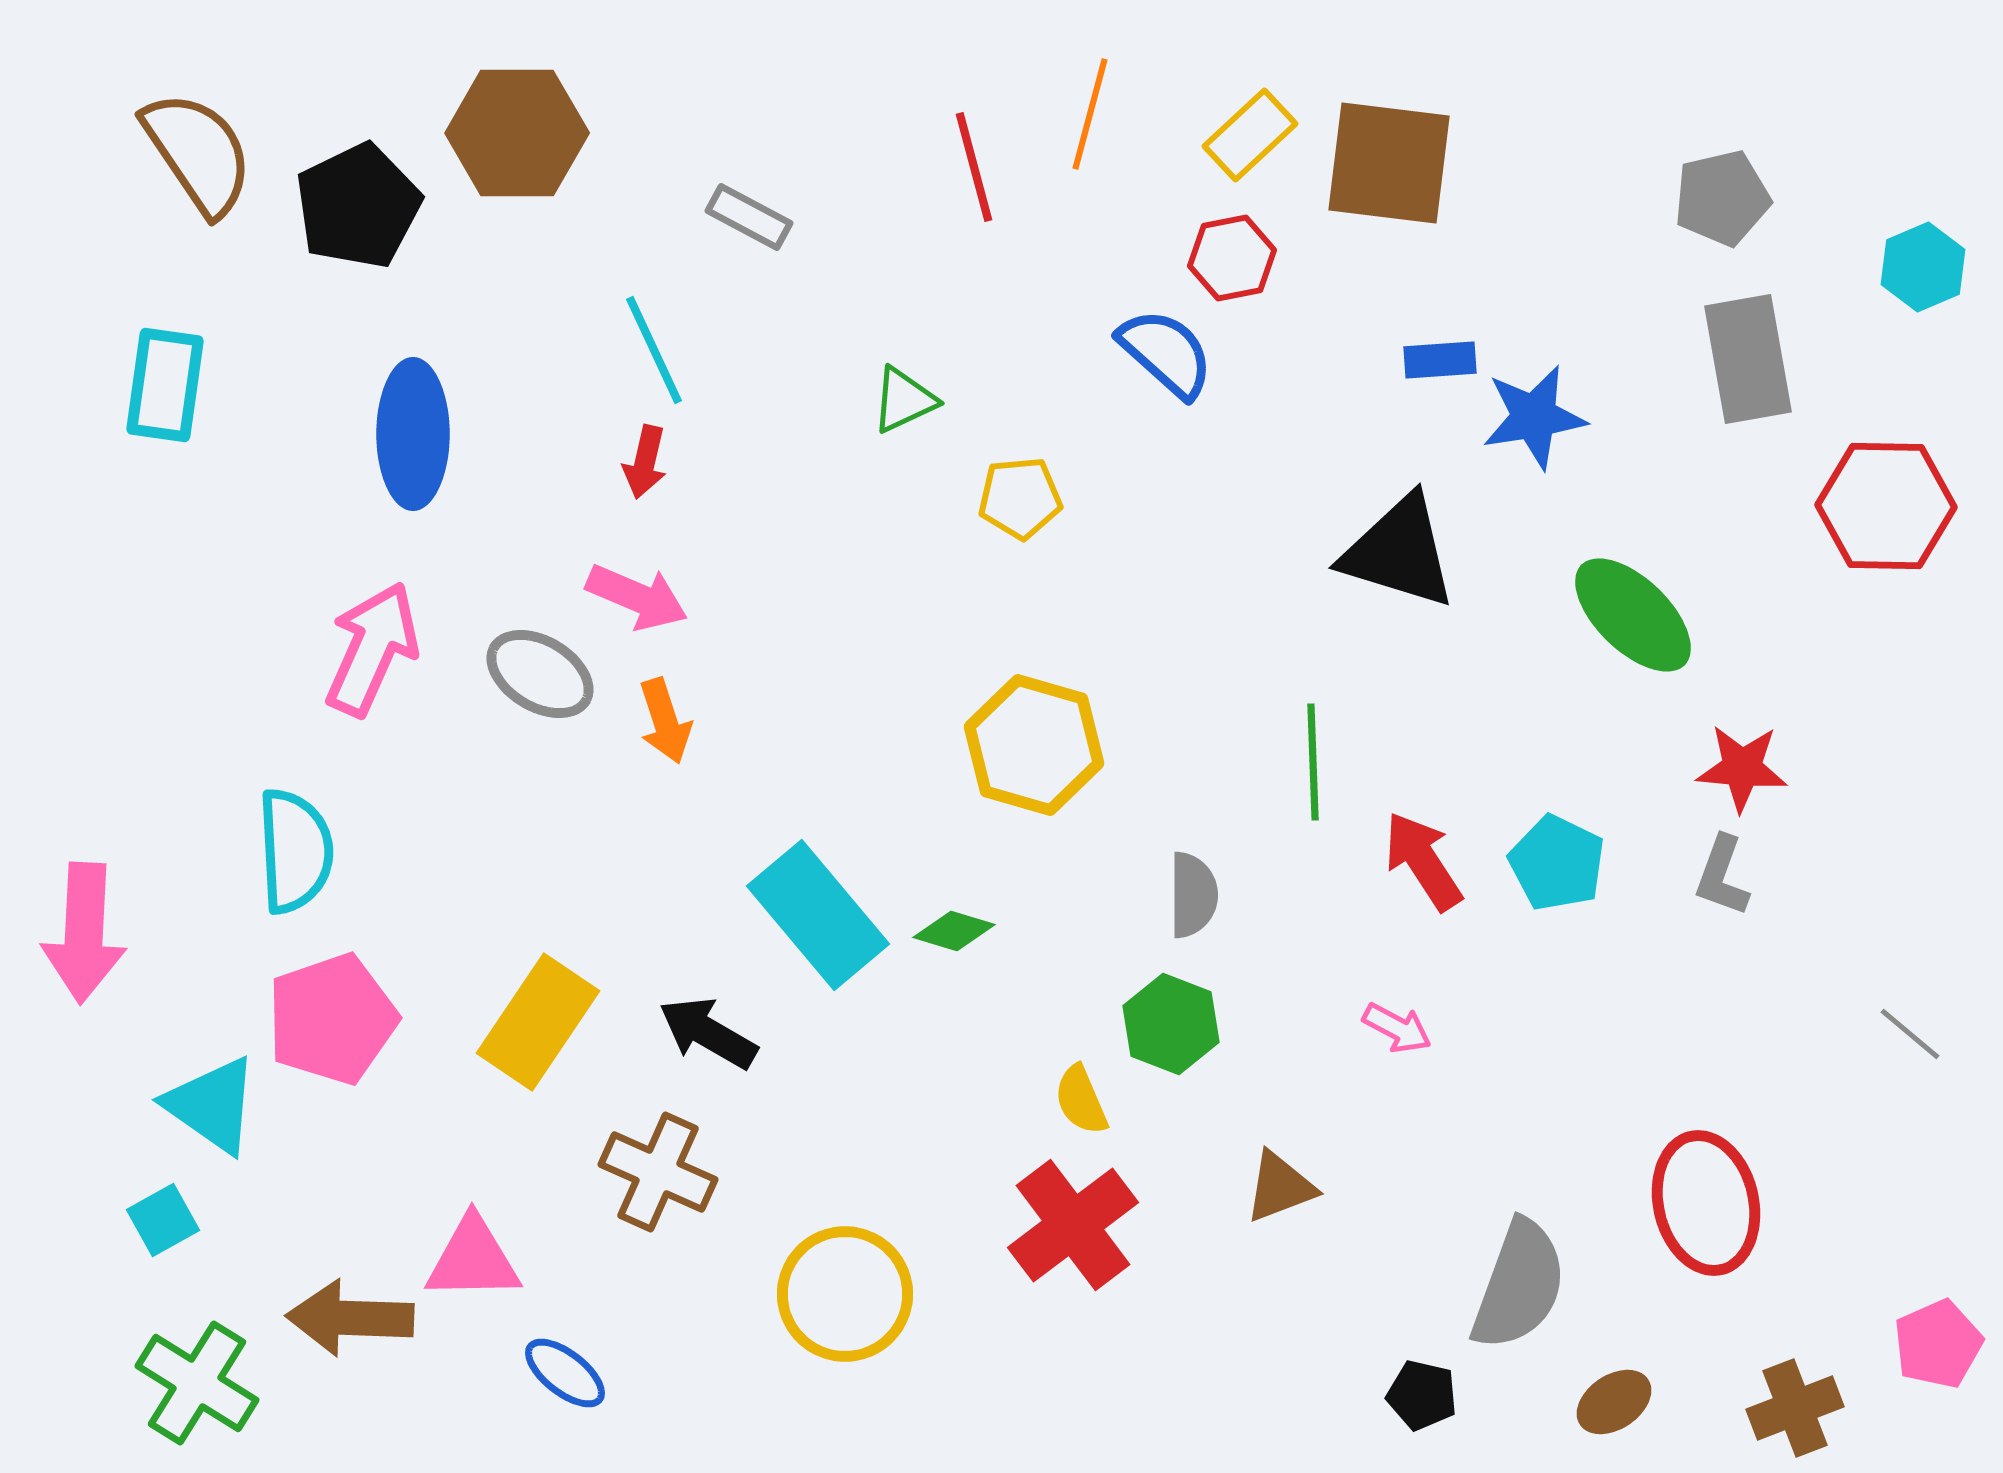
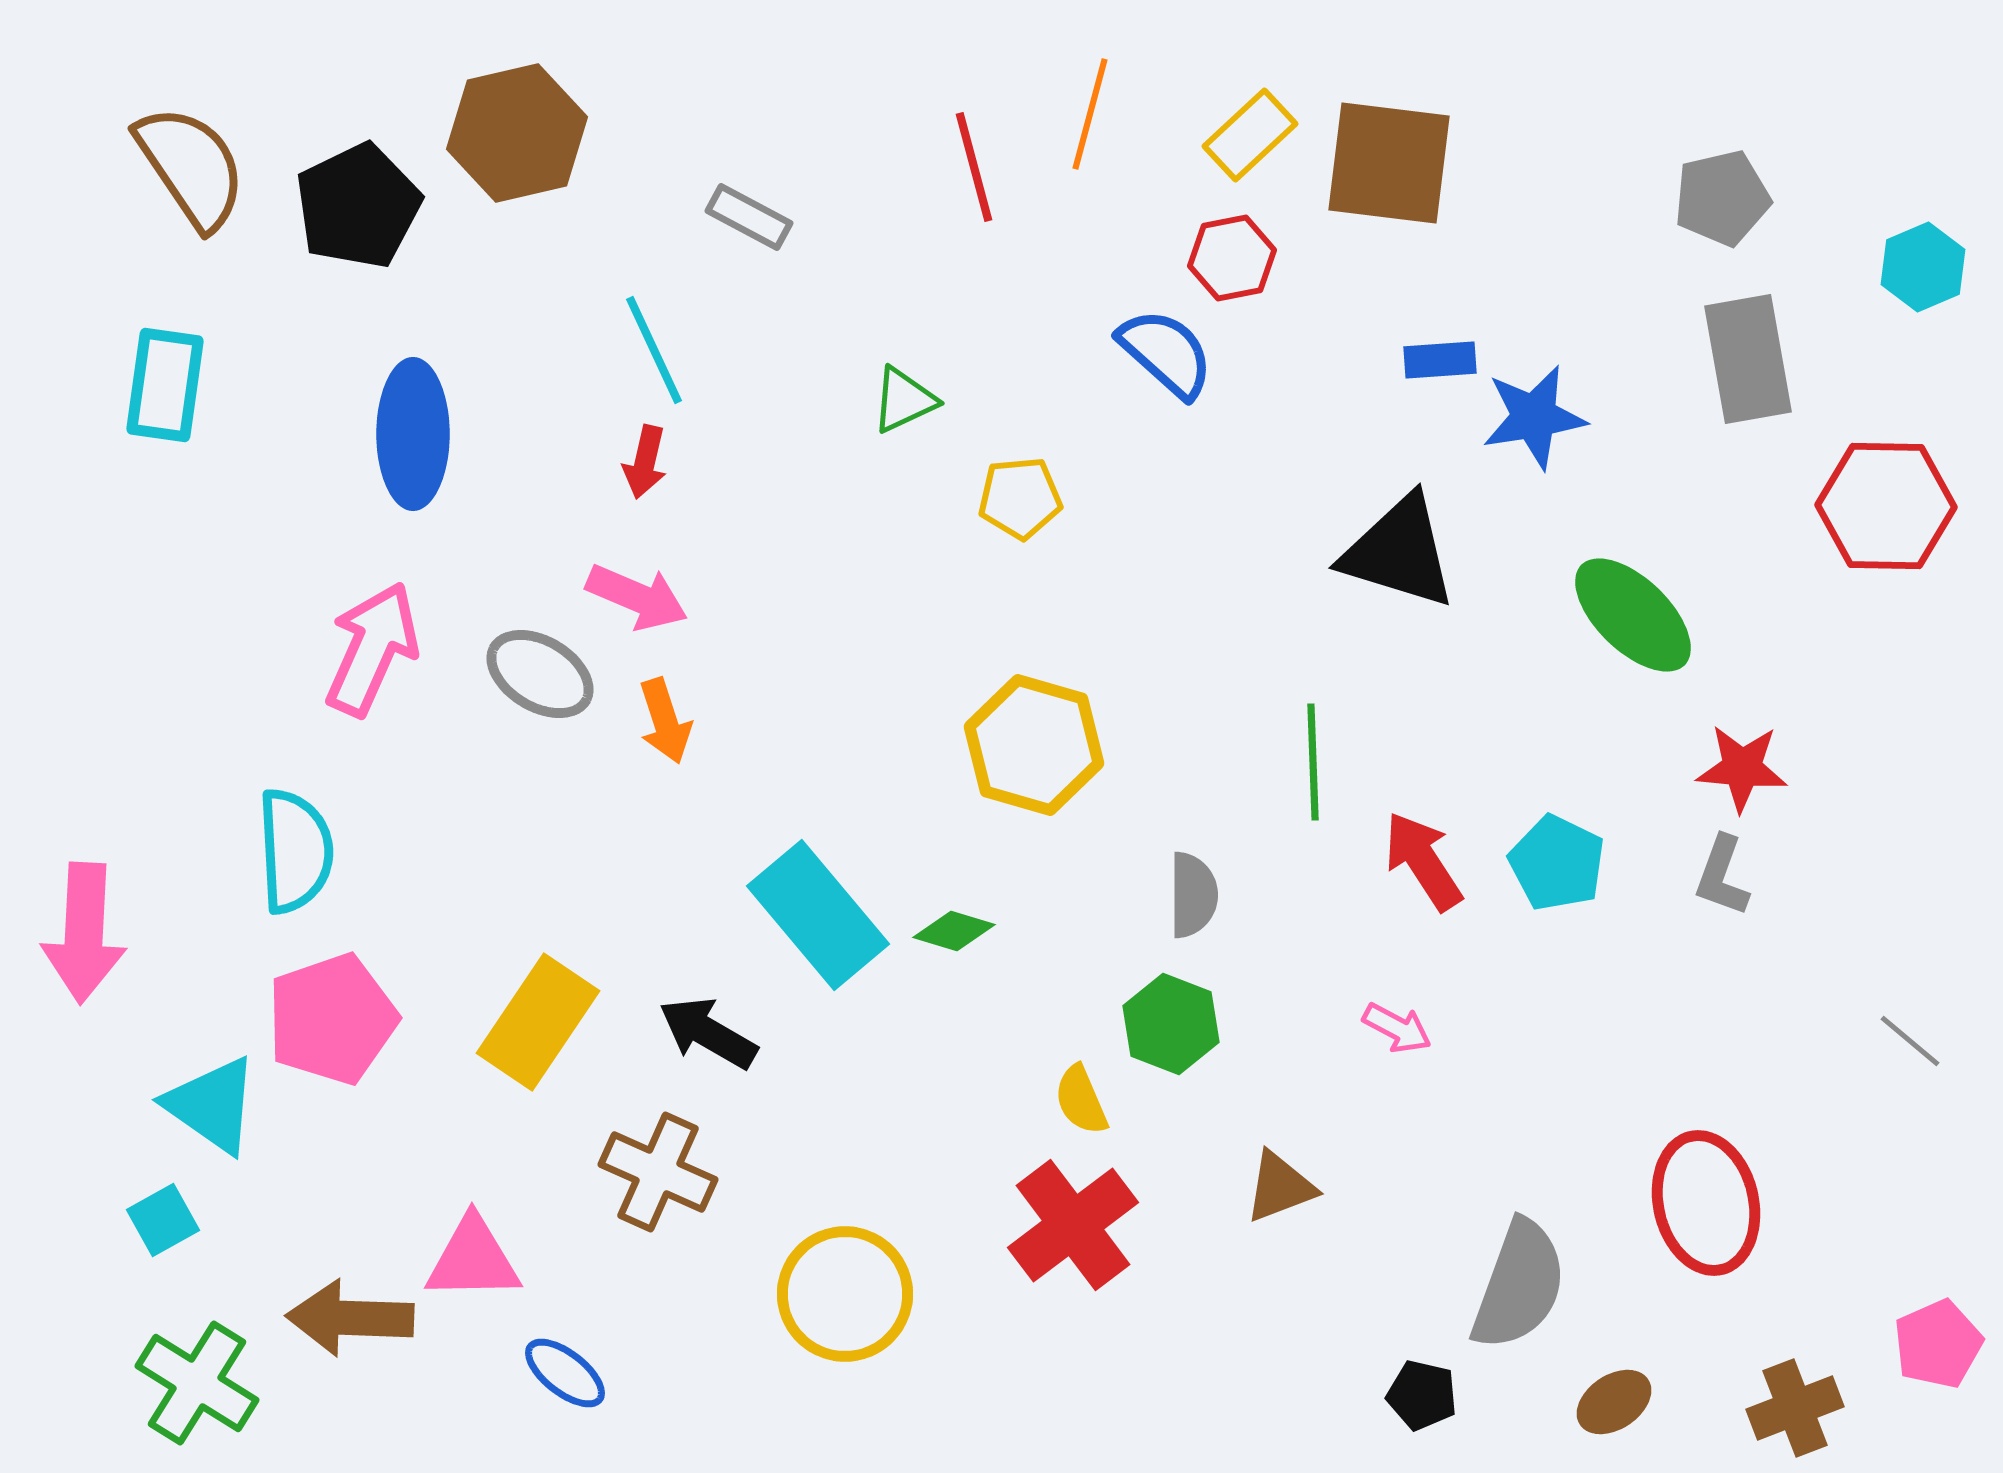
brown hexagon at (517, 133): rotated 13 degrees counterclockwise
brown semicircle at (198, 153): moved 7 px left, 14 px down
gray line at (1910, 1034): moved 7 px down
